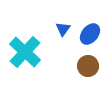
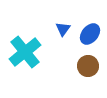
cyan cross: rotated 8 degrees clockwise
